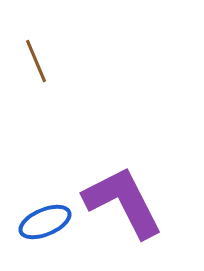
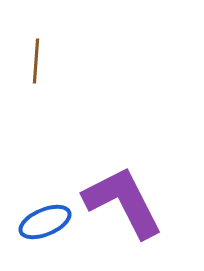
brown line: rotated 27 degrees clockwise
